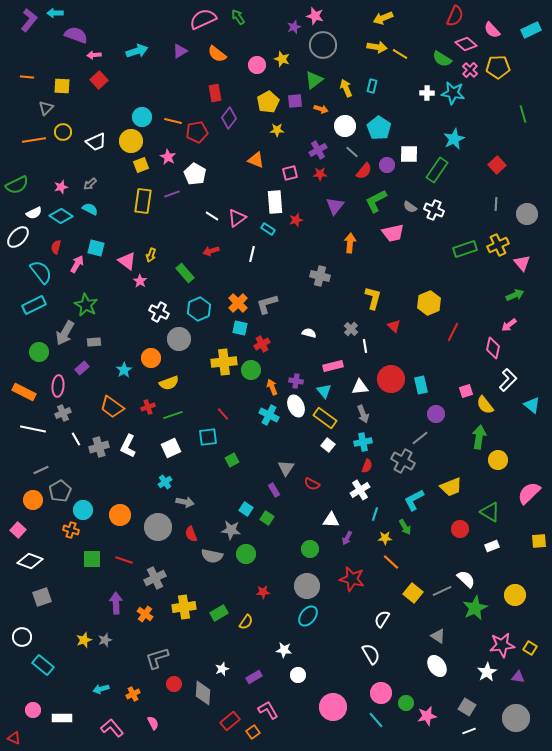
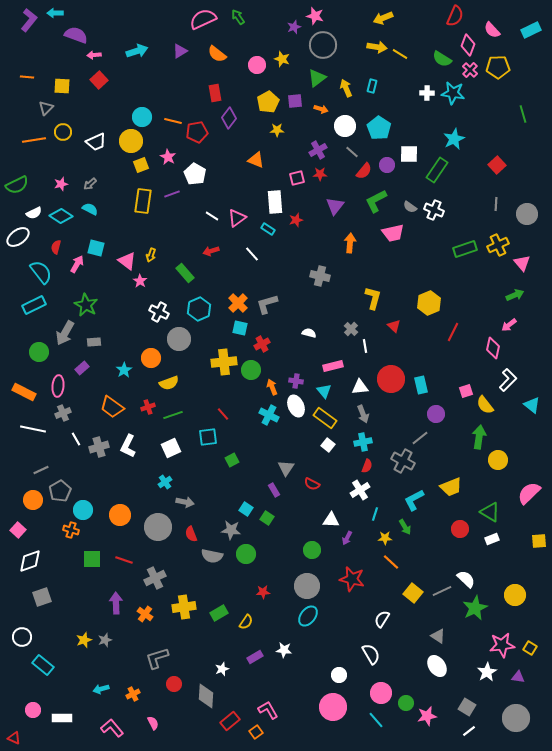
pink diamond at (466, 44): moved 2 px right, 1 px down; rotated 70 degrees clockwise
green triangle at (314, 80): moved 3 px right, 2 px up
pink square at (290, 173): moved 7 px right, 5 px down
pink star at (61, 187): moved 3 px up
white ellipse at (18, 237): rotated 10 degrees clockwise
white line at (252, 254): rotated 56 degrees counterclockwise
white rectangle at (492, 546): moved 7 px up
green circle at (310, 549): moved 2 px right, 1 px down
white diamond at (30, 561): rotated 40 degrees counterclockwise
white circle at (298, 675): moved 41 px right
purple rectangle at (254, 677): moved 1 px right, 20 px up
gray diamond at (203, 693): moved 3 px right, 3 px down
white line at (469, 731): rotated 16 degrees counterclockwise
orange square at (253, 732): moved 3 px right
